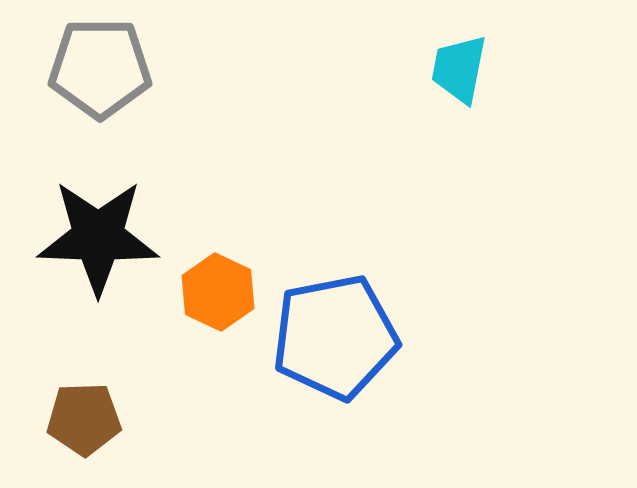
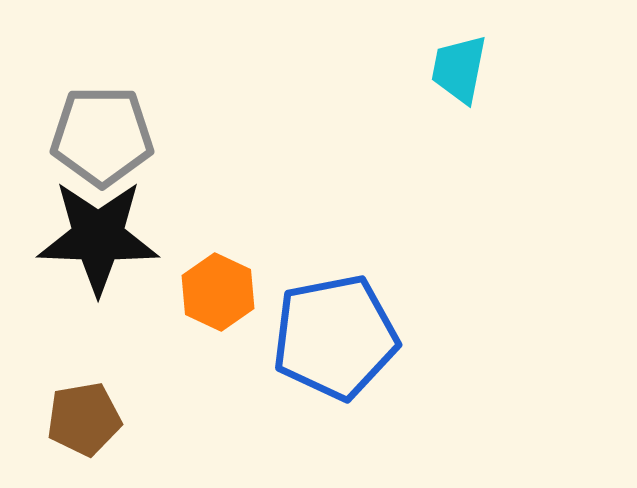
gray pentagon: moved 2 px right, 68 px down
brown pentagon: rotated 8 degrees counterclockwise
